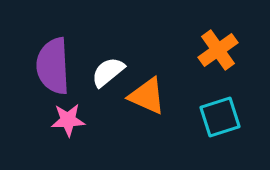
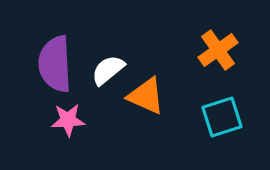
purple semicircle: moved 2 px right, 2 px up
white semicircle: moved 2 px up
orange triangle: moved 1 px left
cyan square: moved 2 px right
